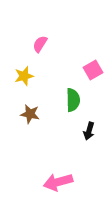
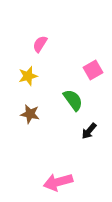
yellow star: moved 4 px right
green semicircle: rotated 35 degrees counterclockwise
black arrow: rotated 24 degrees clockwise
